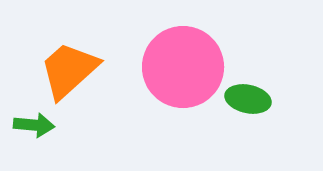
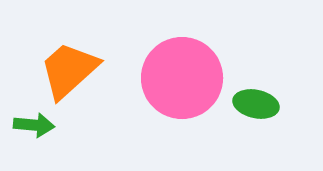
pink circle: moved 1 px left, 11 px down
green ellipse: moved 8 px right, 5 px down
